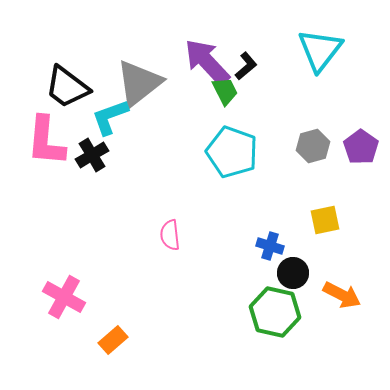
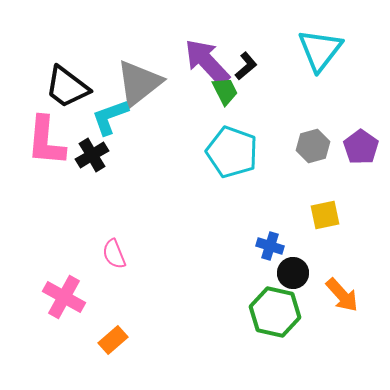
yellow square: moved 5 px up
pink semicircle: moved 56 px left, 19 px down; rotated 16 degrees counterclockwise
orange arrow: rotated 21 degrees clockwise
